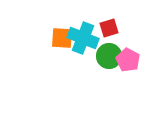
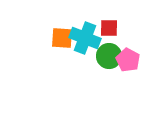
red square: rotated 18 degrees clockwise
cyan cross: moved 2 px right
